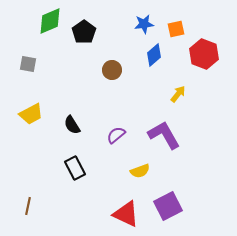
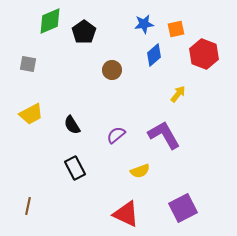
purple square: moved 15 px right, 2 px down
